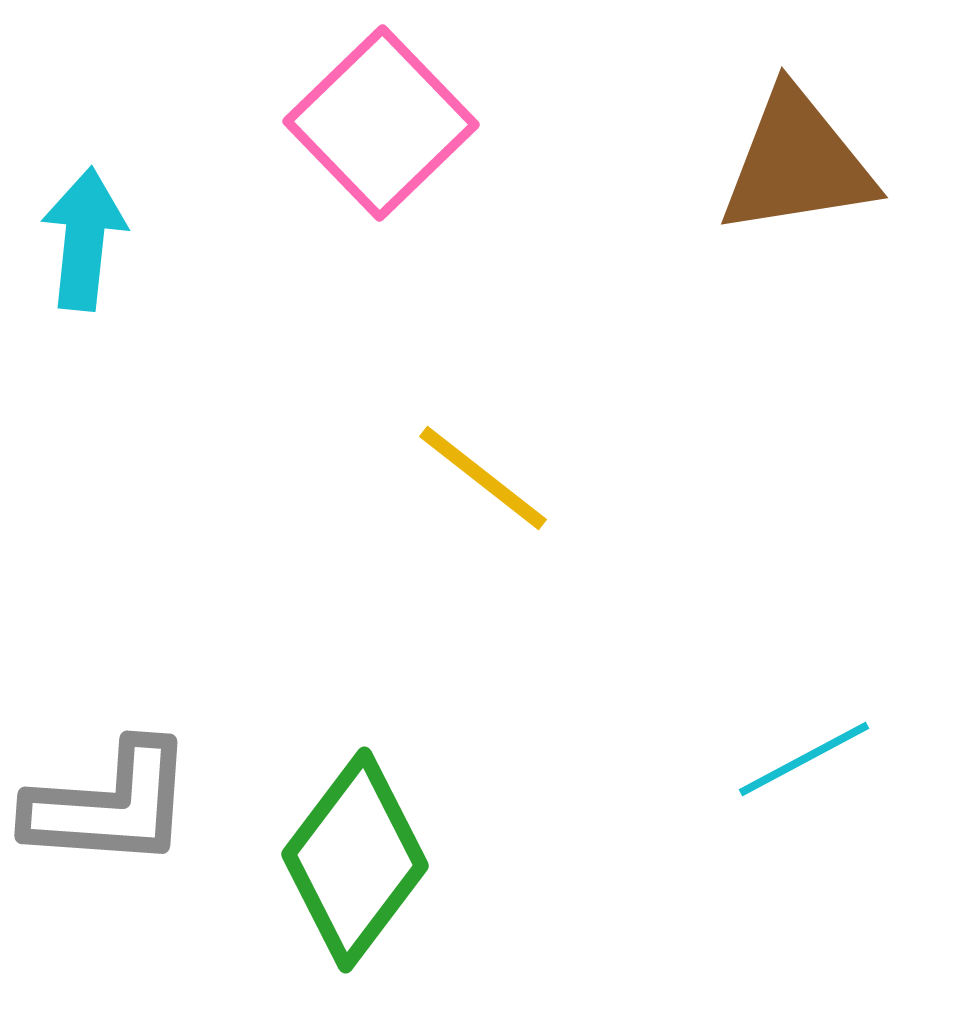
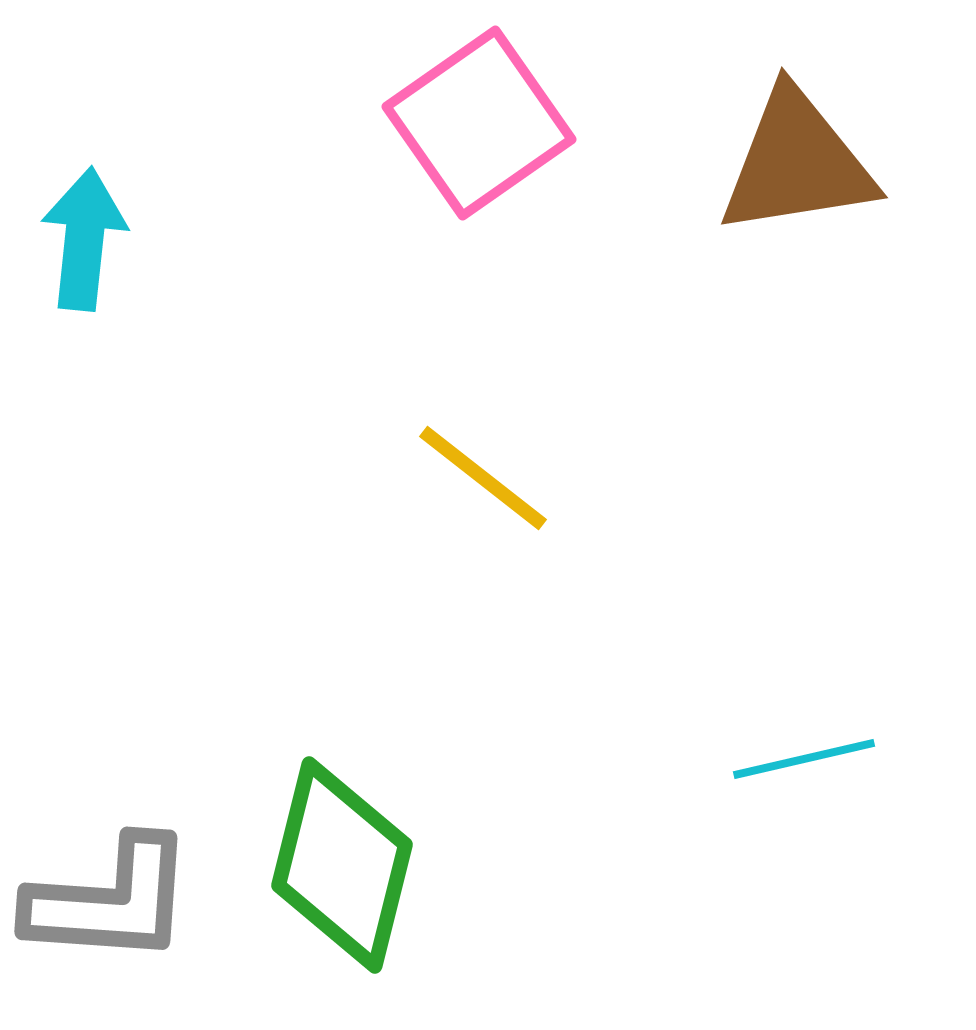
pink square: moved 98 px right; rotated 9 degrees clockwise
cyan line: rotated 15 degrees clockwise
gray L-shape: moved 96 px down
green diamond: moved 13 px left, 5 px down; rotated 23 degrees counterclockwise
